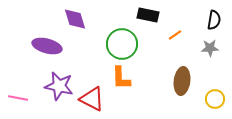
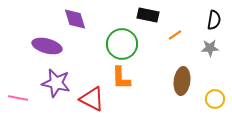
purple star: moved 3 px left, 3 px up
